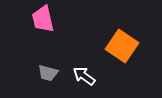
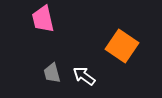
gray trapezoid: moved 4 px right; rotated 60 degrees clockwise
